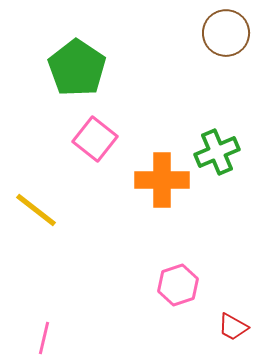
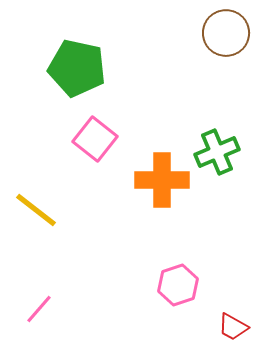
green pentagon: rotated 22 degrees counterclockwise
pink line: moved 5 px left, 29 px up; rotated 28 degrees clockwise
